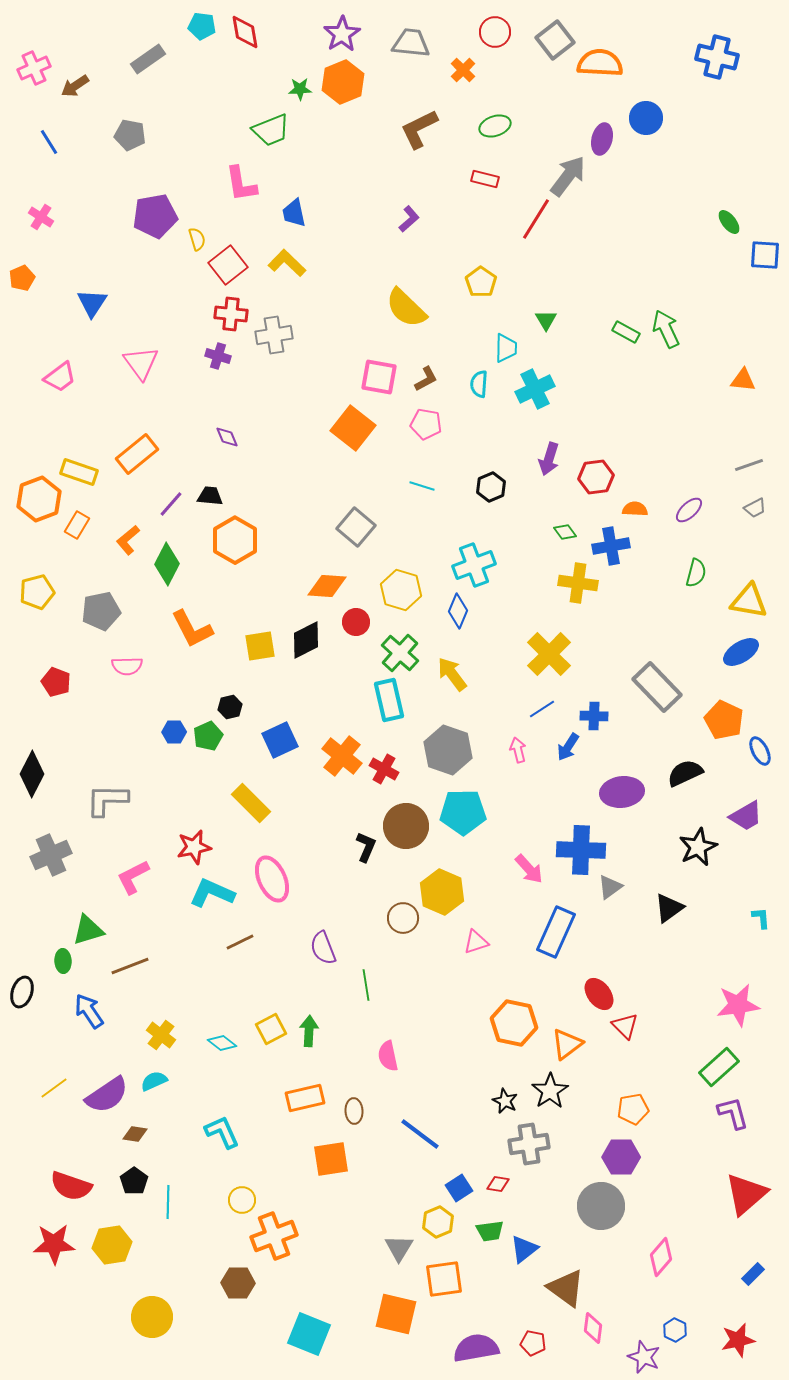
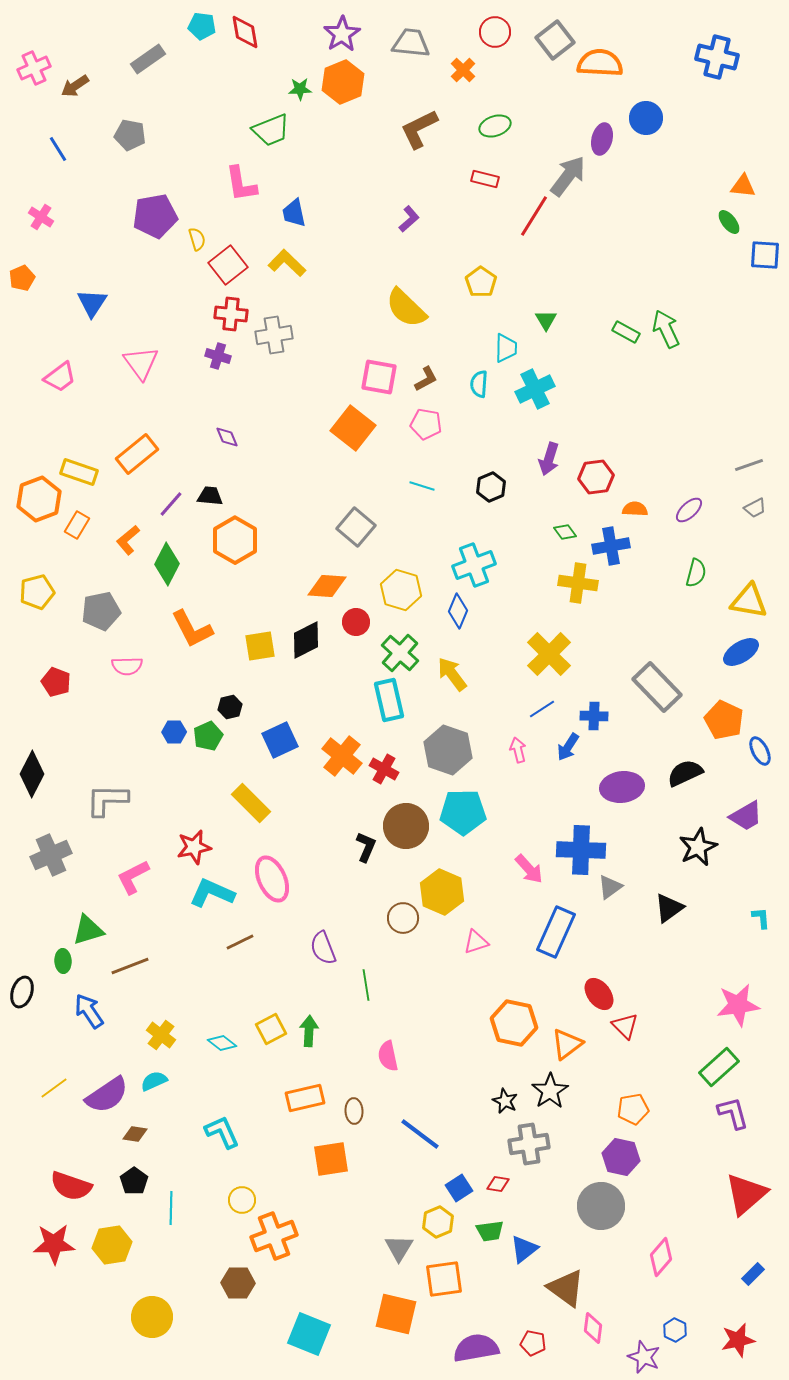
blue line at (49, 142): moved 9 px right, 7 px down
red line at (536, 219): moved 2 px left, 3 px up
orange triangle at (743, 380): moved 194 px up
purple ellipse at (622, 792): moved 5 px up
purple hexagon at (621, 1157): rotated 12 degrees clockwise
cyan line at (168, 1202): moved 3 px right, 6 px down
